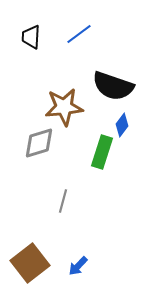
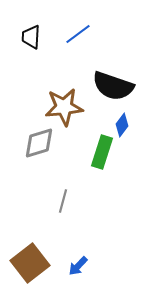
blue line: moved 1 px left
